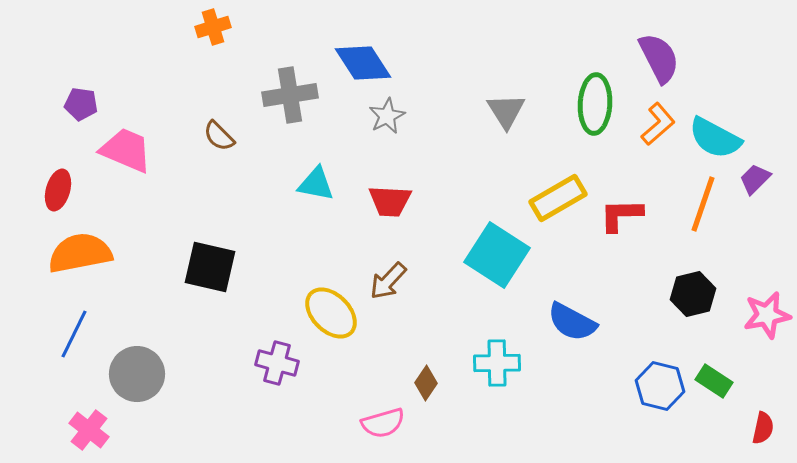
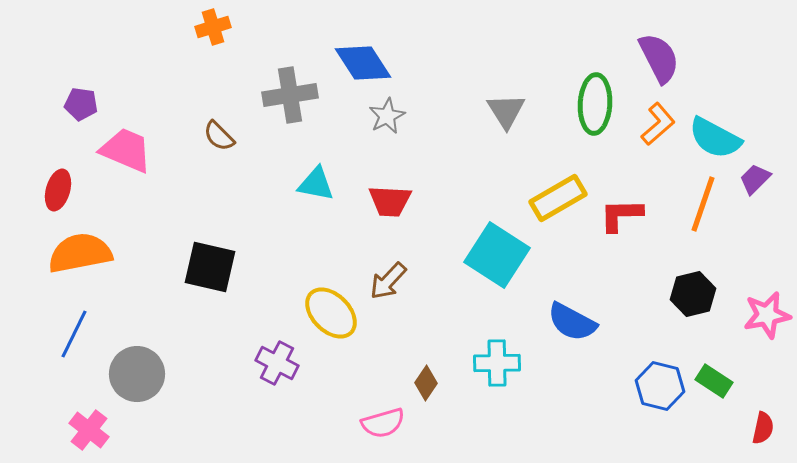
purple cross: rotated 12 degrees clockwise
